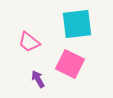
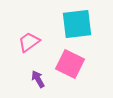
pink trapezoid: rotated 105 degrees clockwise
